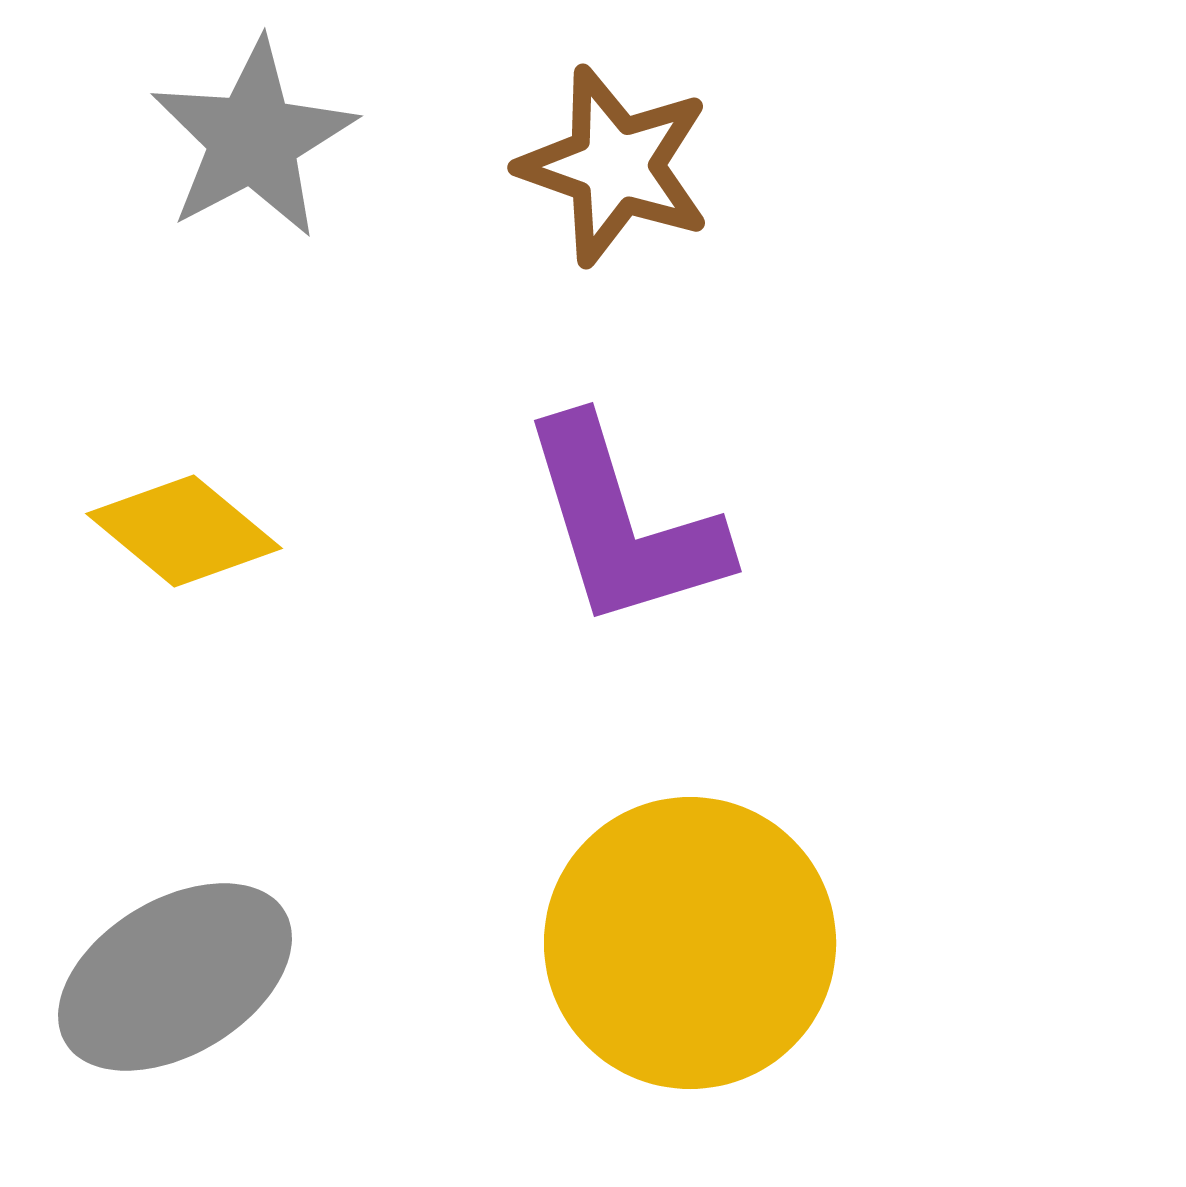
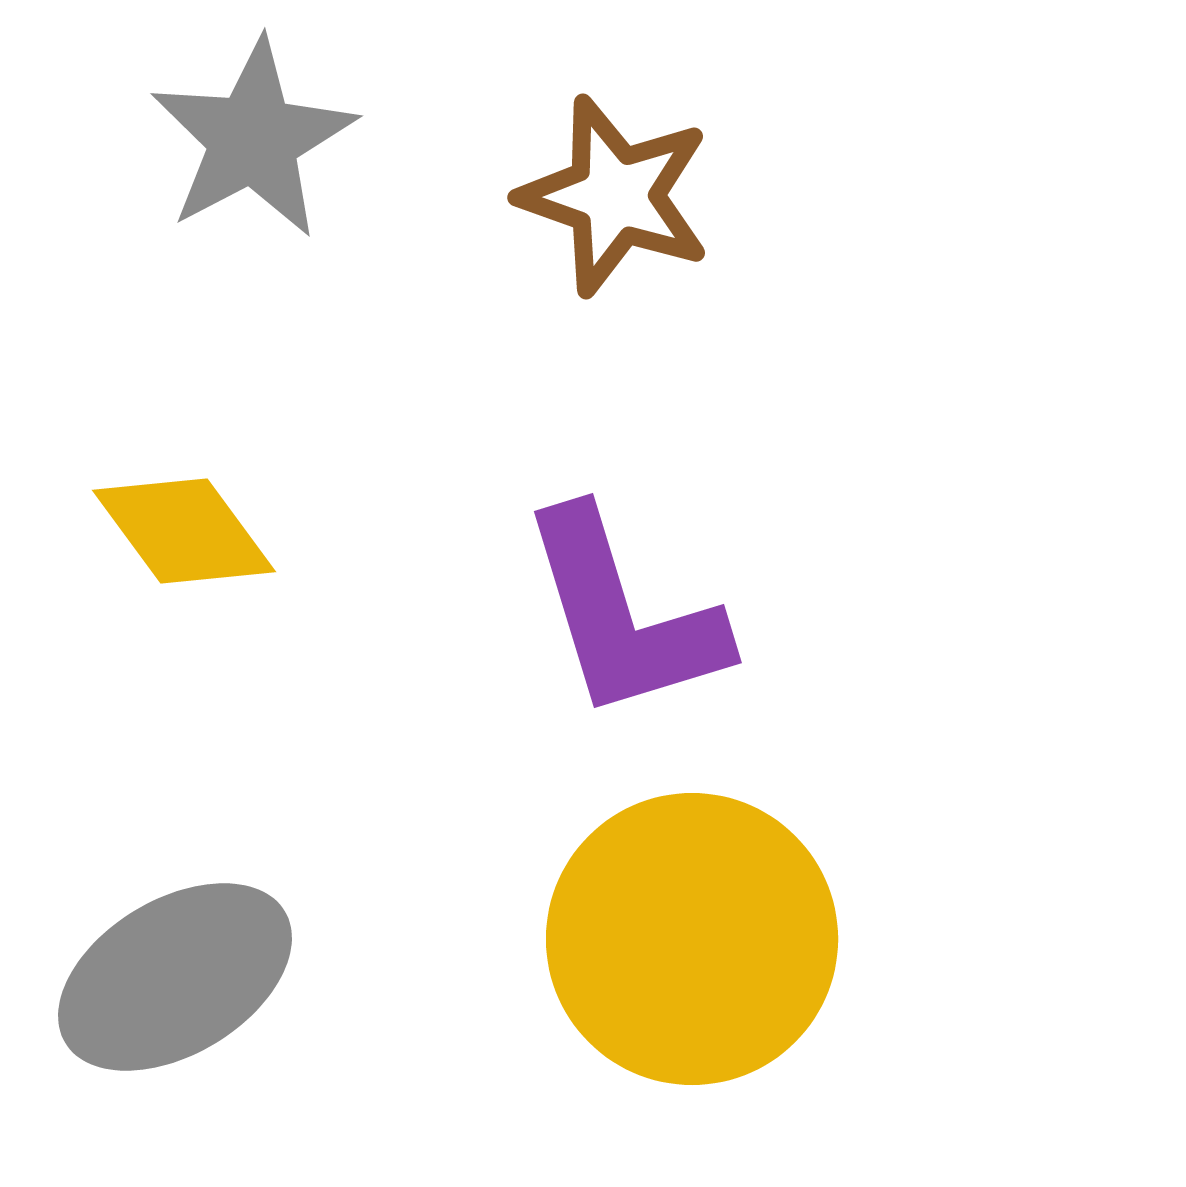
brown star: moved 30 px down
purple L-shape: moved 91 px down
yellow diamond: rotated 14 degrees clockwise
yellow circle: moved 2 px right, 4 px up
